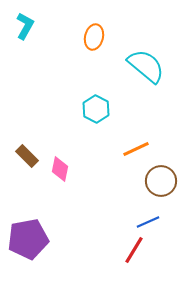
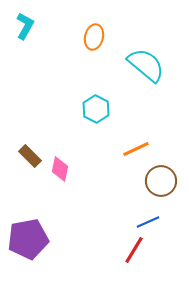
cyan semicircle: moved 1 px up
brown rectangle: moved 3 px right
